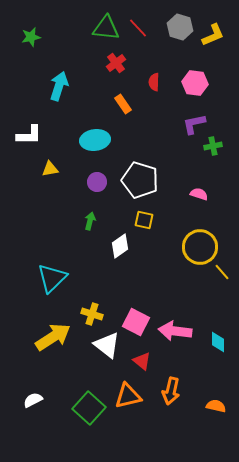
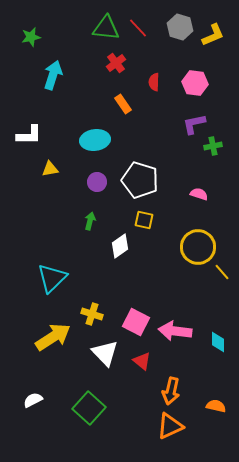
cyan arrow: moved 6 px left, 11 px up
yellow circle: moved 2 px left
white triangle: moved 2 px left, 8 px down; rotated 8 degrees clockwise
orange triangle: moved 42 px right, 30 px down; rotated 12 degrees counterclockwise
